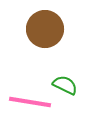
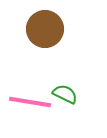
green semicircle: moved 9 px down
